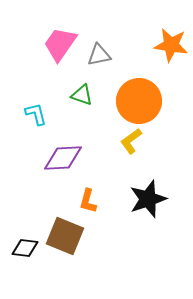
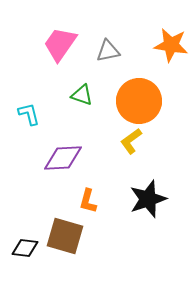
gray triangle: moved 9 px right, 4 px up
cyan L-shape: moved 7 px left
brown square: rotated 6 degrees counterclockwise
